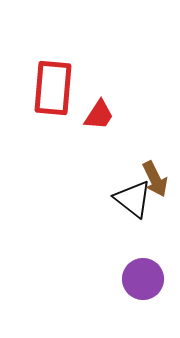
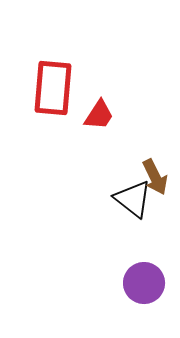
brown arrow: moved 2 px up
purple circle: moved 1 px right, 4 px down
